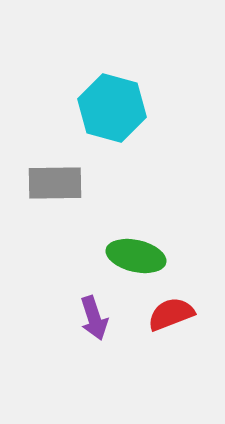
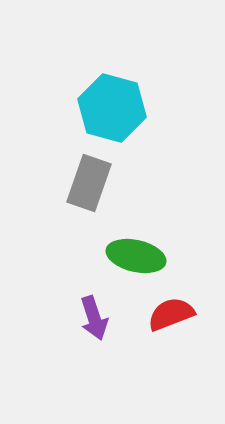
gray rectangle: moved 34 px right; rotated 70 degrees counterclockwise
